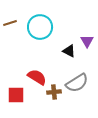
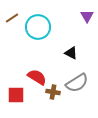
brown line: moved 2 px right, 5 px up; rotated 16 degrees counterclockwise
cyan circle: moved 2 px left
purple triangle: moved 25 px up
black triangle: moved 2 px right, 2 px down
brown cross: moved 1 px left; rotated 16 degrees clockwise
